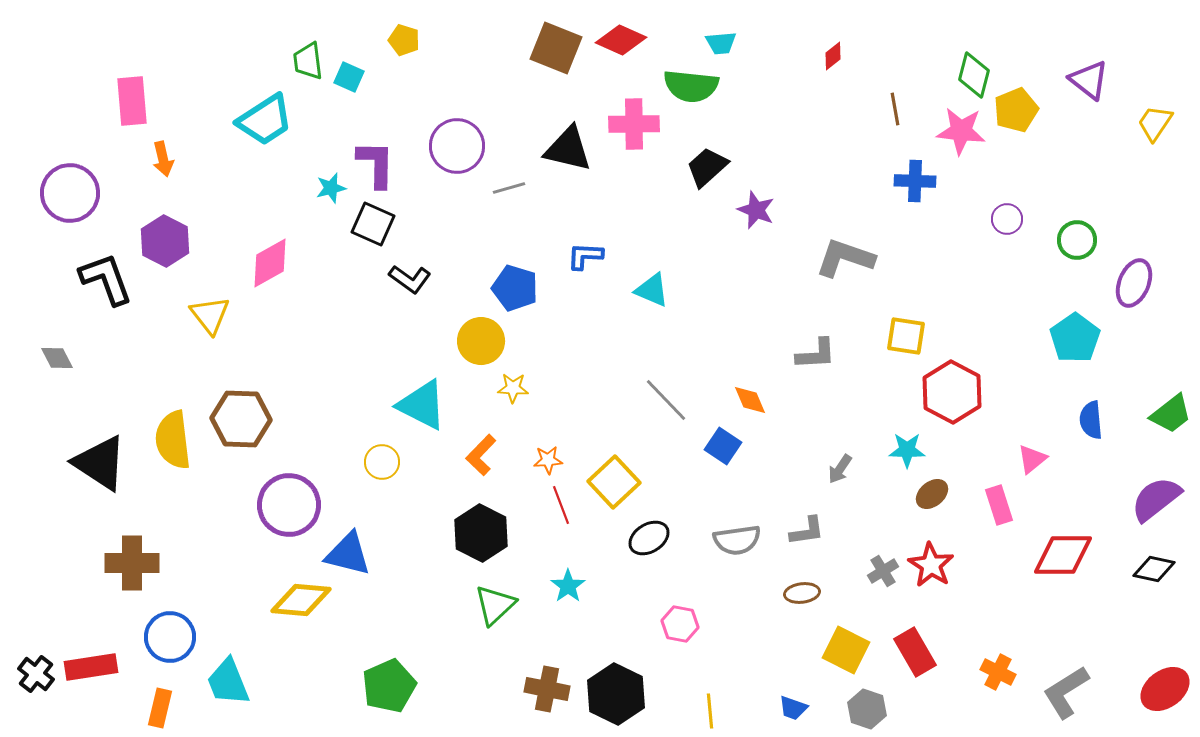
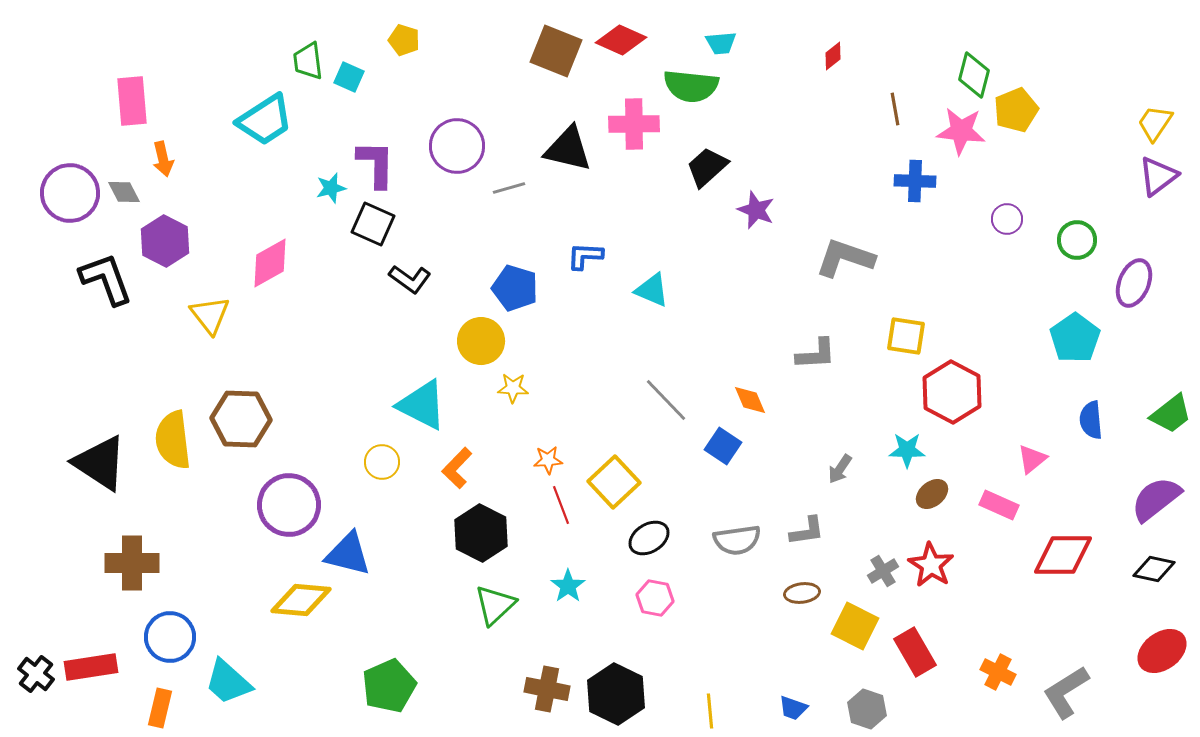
brown square at (556, 48): moved 3 px down
purple triangle at (1089, 80): moved 69 px right, 96 px down; rotated 45 degrees clockwise
gray diamond at (57, 358): moved 67 px right, 166 px up
orange L-shape at (481, 455): moved 24 px left, 13 px down
pink rectangle at (999, 505): rotated 48 degrees counterclockwise
pink hexagon at (680, 624): moved 25 px left, 26 px up
yellow square at (846, 650): moved 9 px right, 24 px up
cyan trapezoid at (228, 682): rotated 26 degrees counterclockwise
red ellipse at (1165, 689): moved 3 px left, 38 px up
